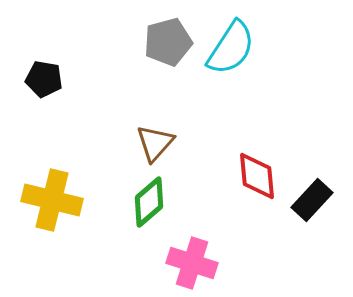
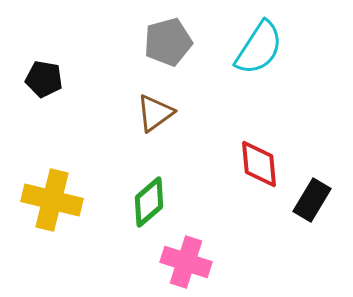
cyan semicircle: moved 28 px right
brown triangle: moved 30 px up; rotated 12 degrees clockwise
red diamond: moved 2 px right, 12 px up
black rectangle: rotated 12 degrees counterclockwise
pink cross: moved 6 px left, 1 px up
